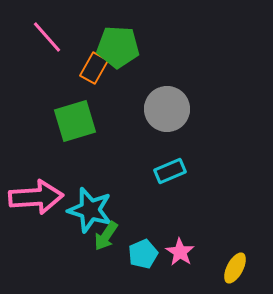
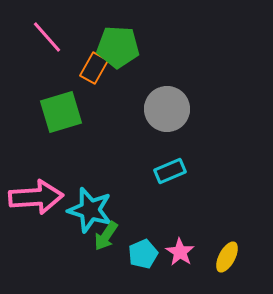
green square: moved 14 px left, 9 px up
yellow ellipse: moved 8 px left, 11 px up
